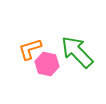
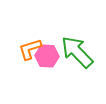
pink hexagon: moved 8 px up; rotated 10 degrees counterclockwise
